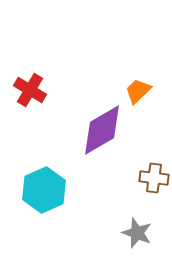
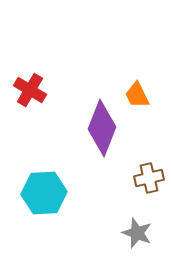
orange trapezoid: moved 1 px left, 4 px down; rotated 72 degrees counterclockwise
purple diamond: moved 2 px up; rotated 38 degrees counterclockwise
brown cross: moved 5 px left; rotated 20 degrees counterclockwise
cyan hexagon: moved 3 px down; rotated 21 degrees clockwise
